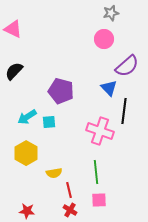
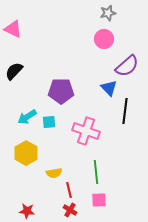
gray star: moved 3 px left
purple pentagon: rotated 15 degrees counterclockwise
black line: moved 1 px right
pink cross: moved 14 px left
